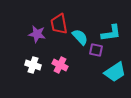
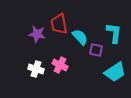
cyan L-shape: moved 3 px right; rotated 75 degrees counterclockwise
white cross: moved 3 px right, 4 px down
